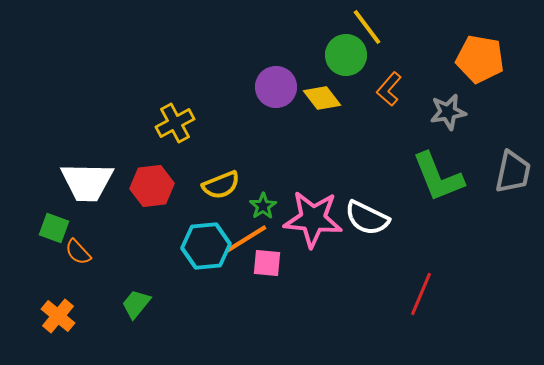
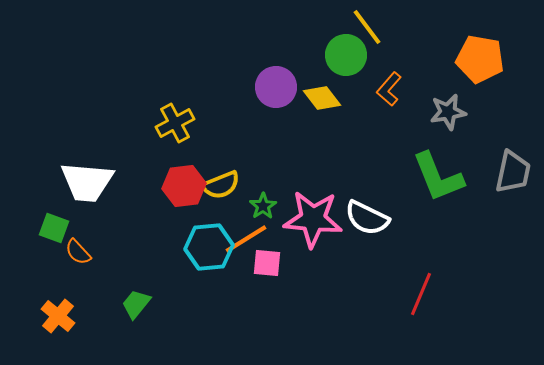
white trapezoid: rotated 4 degrees clockwise
red hexagon: moved 32 px right
cyan hexagon: moved 3 px right, 1 px down
